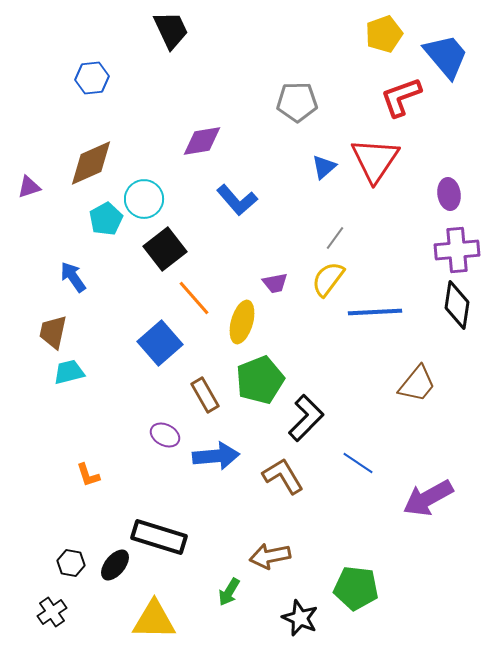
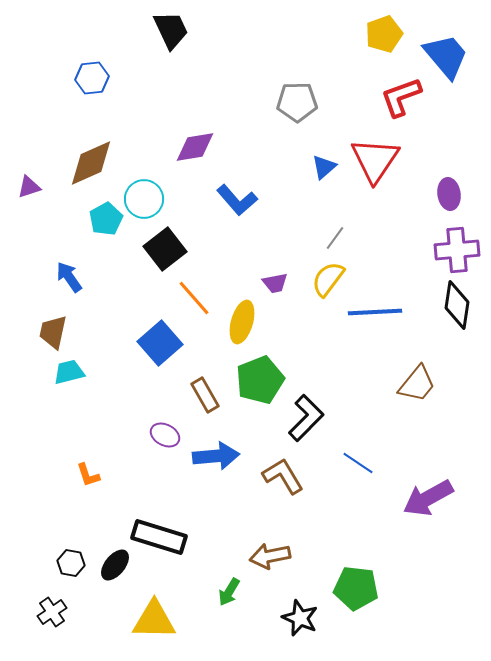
purple diamond at (202, 141): moved 7 px left, 6 px down
blue arrow at (73, 277): moved 4 px left
